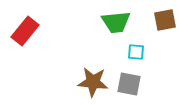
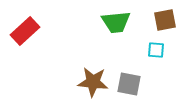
red rectangle: rotated 8 degrees clockwise
cyan square: moved 20 px right, 2 px up
